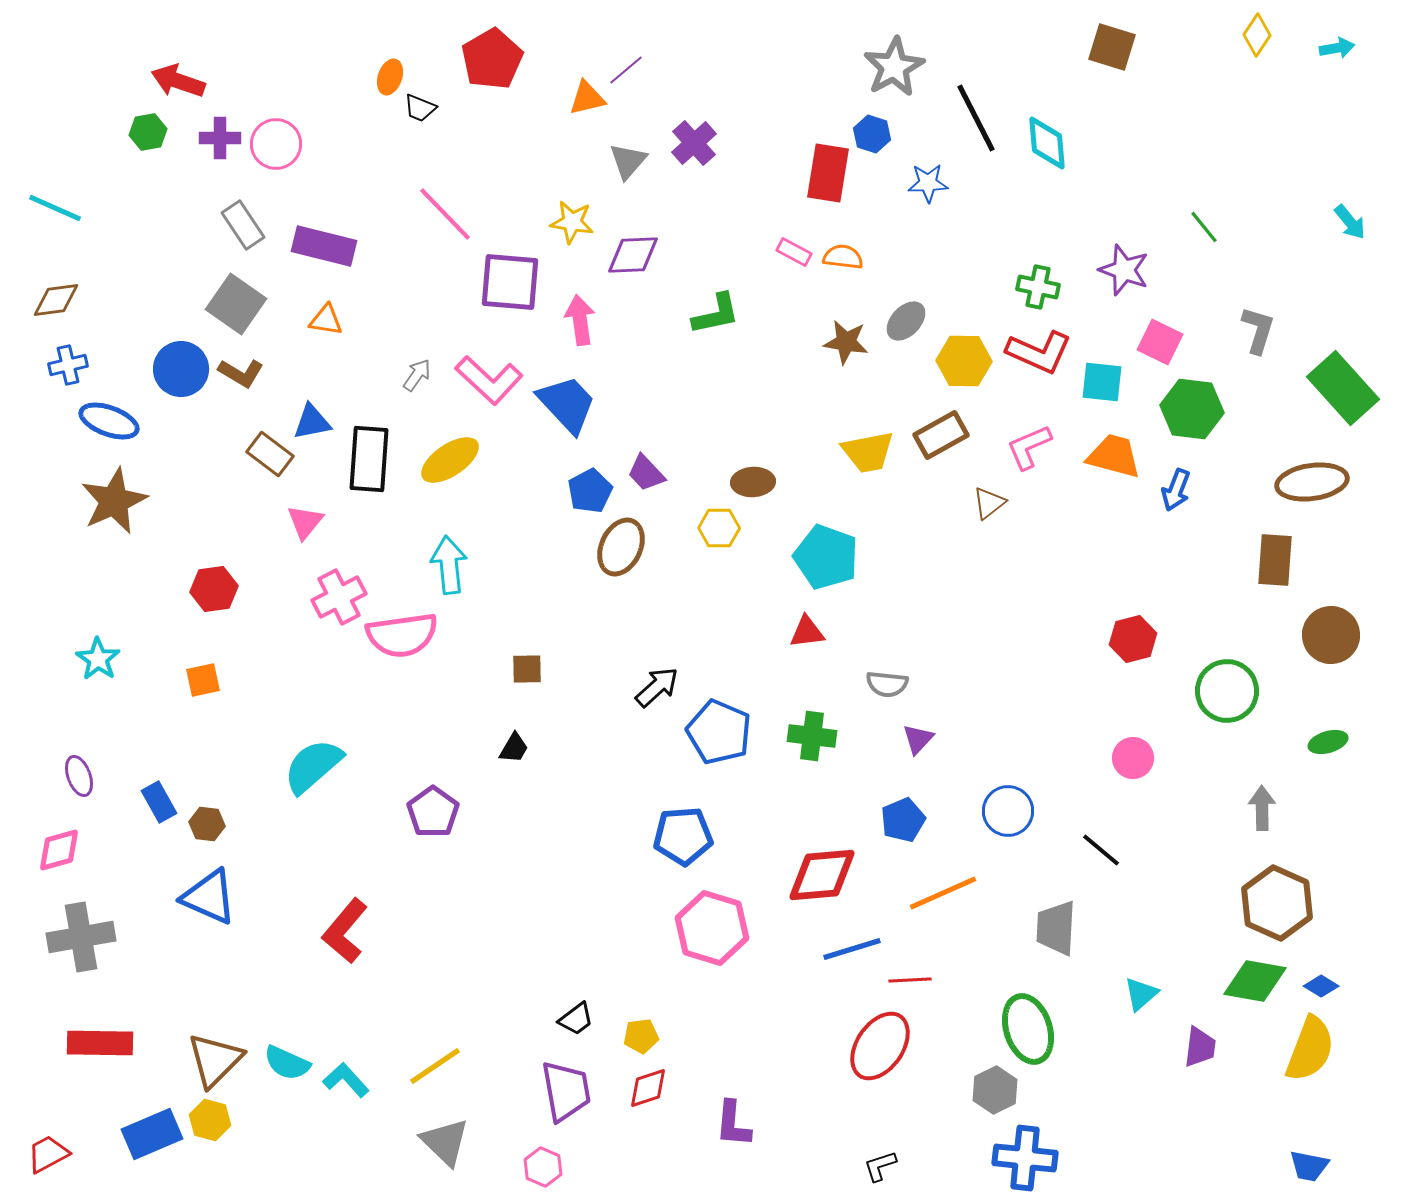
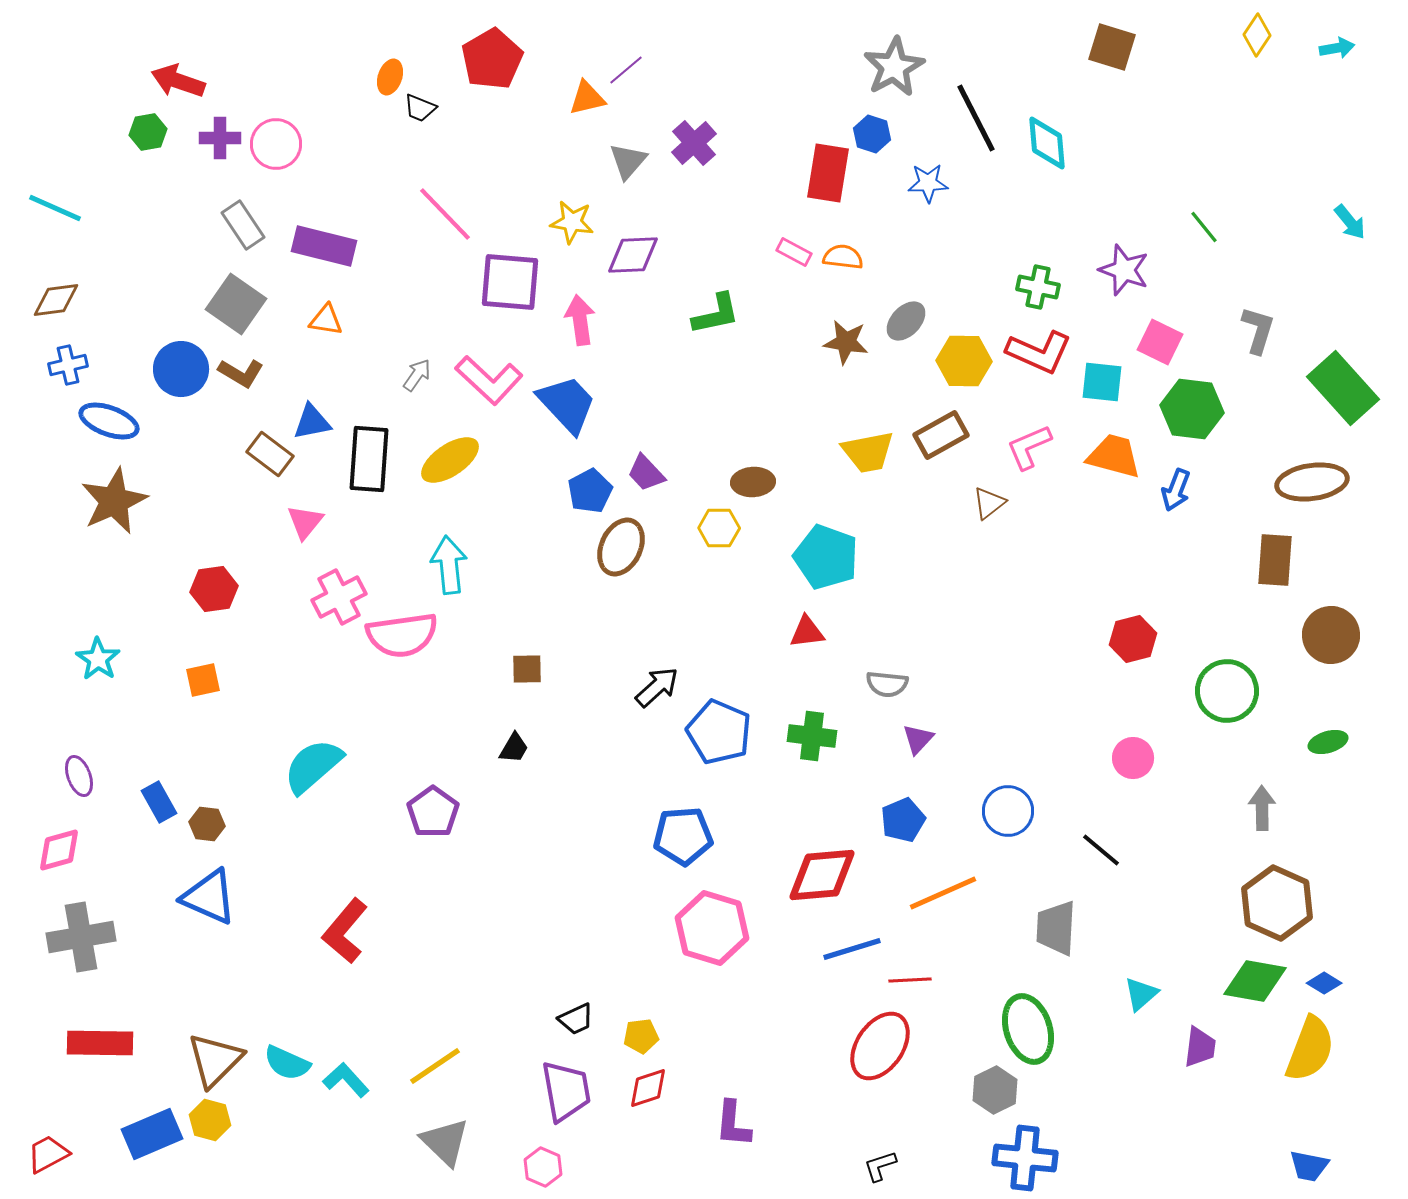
blue diamond at (1321, 986): moved 3 px right, 3 px up
black trapezoid at (576, 1019): rotated 12 degrees clockwise
